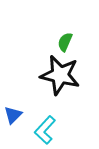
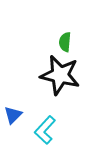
green semicircle: rotated 18 degrees counterclockwise
